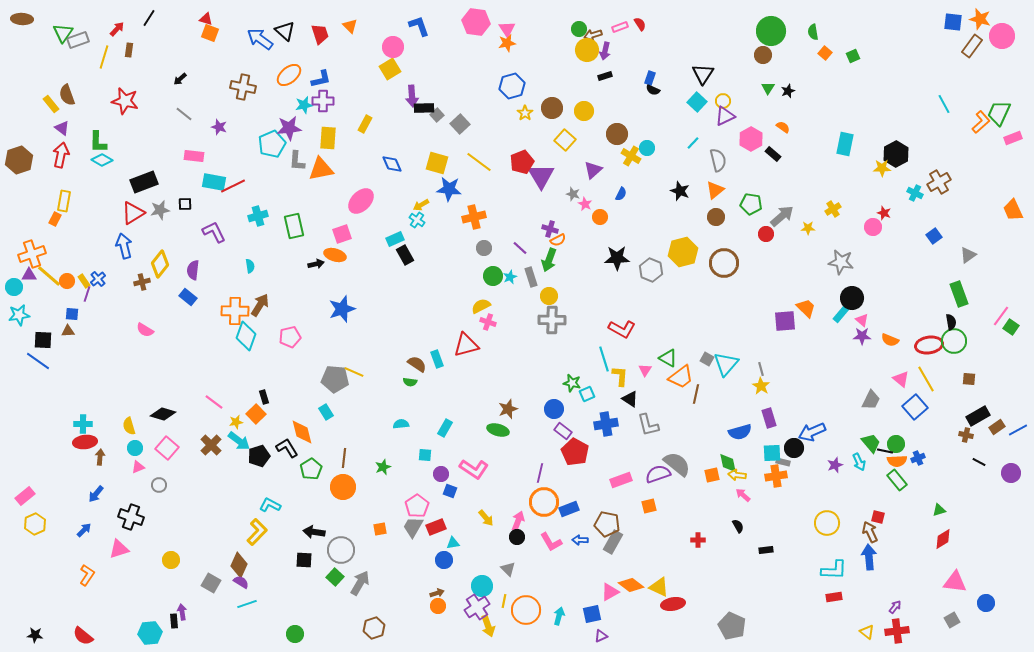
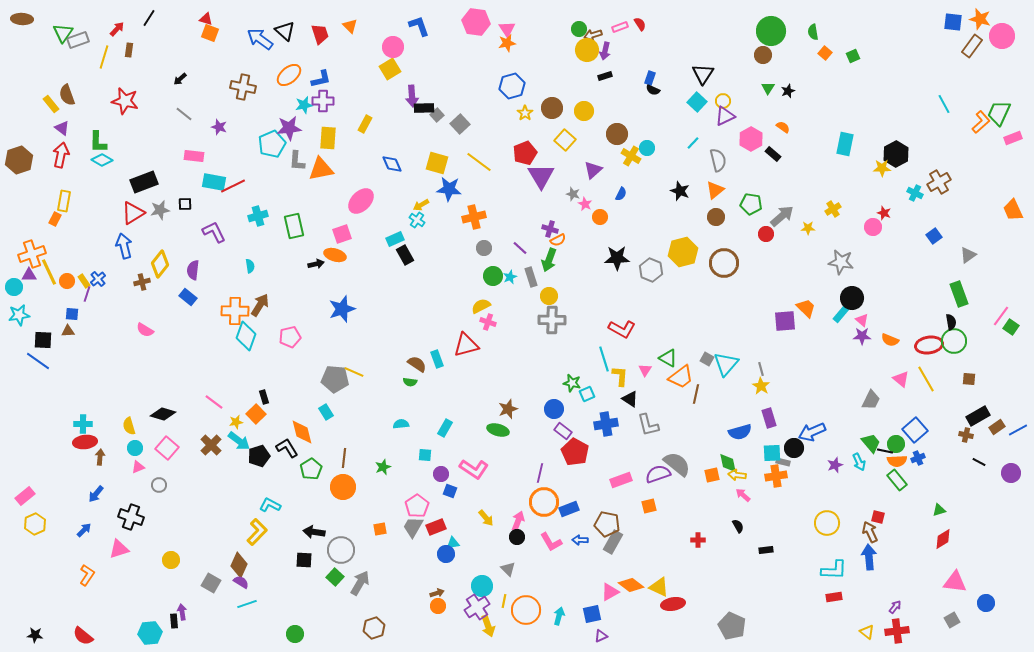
red pentagon at (522, 162): moved 3 px right, 9 px up
yellow line at (49, 276): moved 4 px up; rotated 24 degrees clockwise
blue square at (915, 407): moved 23 px down
blue circle at (444, 560): moved 2 px right, 6 px up
